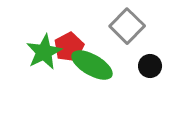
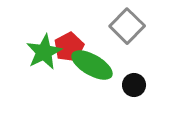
black circle: moved 16 px left, 19 px down
